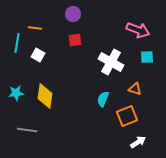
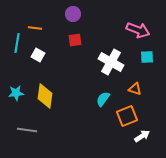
cyan semicircle: rotated 14 degrees clockwise
white arrow: moved 4 px right, 6 px up
